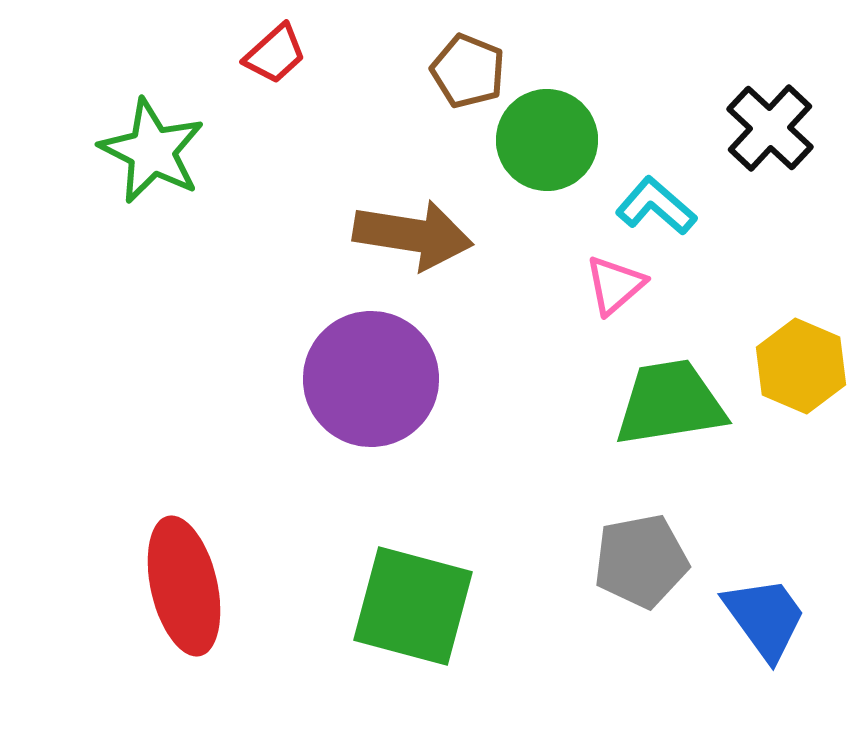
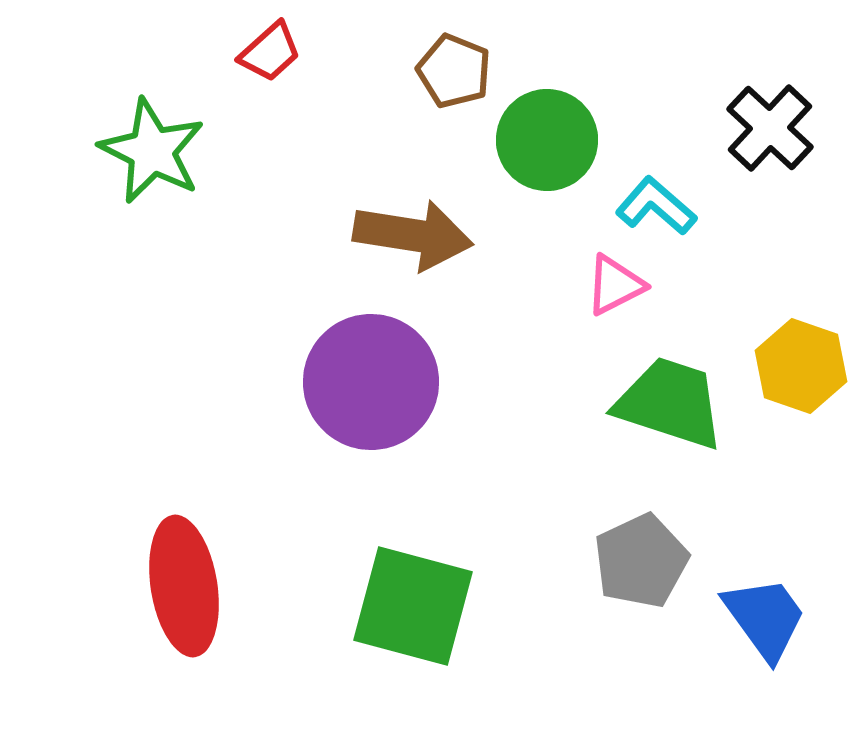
red trapezoid: moved 5 px left, 2 px up
brown pentagon: moved 14 px left
pink triangle: rotated 14 degrees clockwise
yellow hexagon: rotated 4 degrees counterclockwise
purple circle: moved 3 px down
green trapezoid: rotated 27 degrees clockwise
gray pentagon: rotated 14 degrees counterclockwise
red ellipse: rotated 4 degrees clockwise
